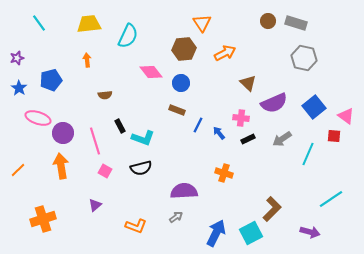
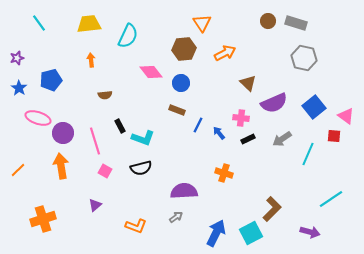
orange arrow at (87, 60): moved 4 px right
